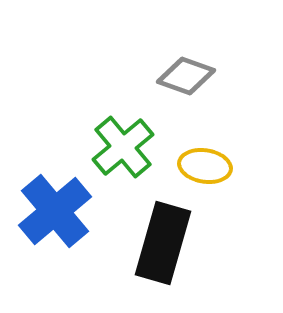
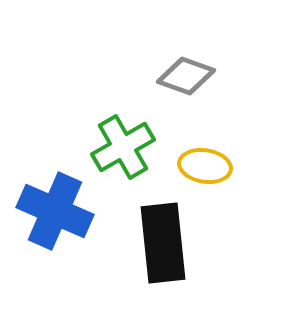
green cross: rotated 10 degrees clockwise
blue cross: rotated 26 degrees counterclockwise
black rectangle: rotated 22 degrees counterclockwise
